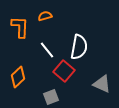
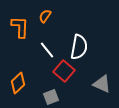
orange semicircle: rotated 40 degrees counterclockwise
orange diamond: moved 6 px down
